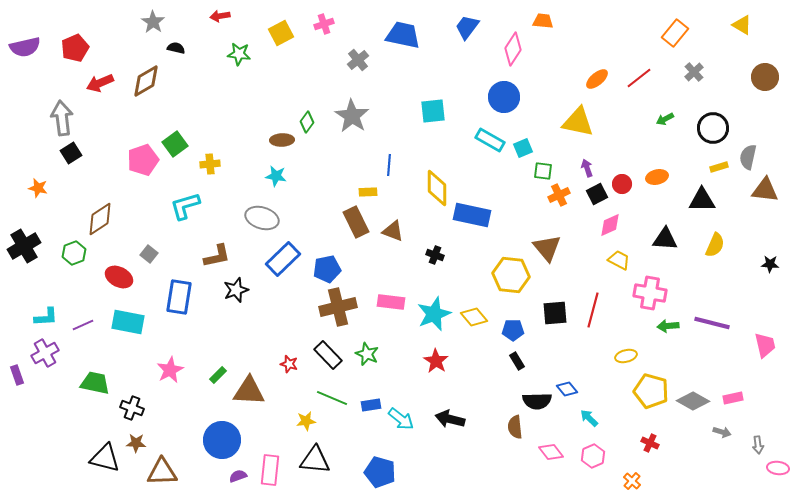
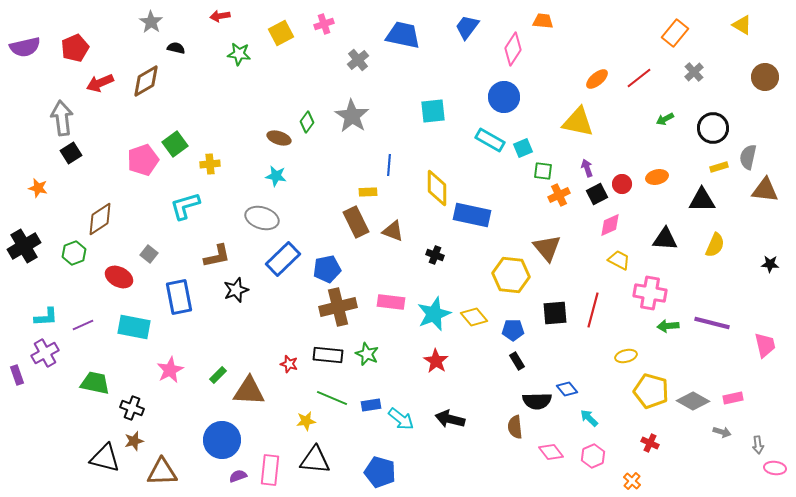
gray star at (153, 22): moved 2 px left
brown ellipse at (282, 140): moved 3 px left, 2 px up; rotated 20 degrees clockwise
blue rectangle at (179, 297): rotated 20 degrees counterclockwise
cyan rectangle at (128, 322): moved 6 px right, 5 px down
black rectangle at (328, 355): rotated 40 degrees counterclockwise
brown star at (136, 443): moved 2 px left, 2 px up; rotated 18 degrees counterclockwise
pink ellipse at (778, 468): moved 3 px left
